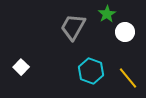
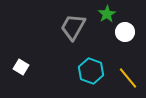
white square: rotated 14 degrees counterclockwise
